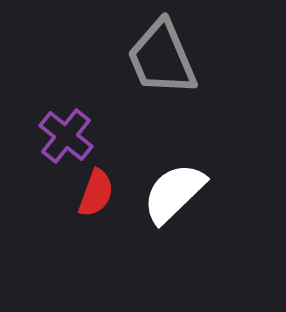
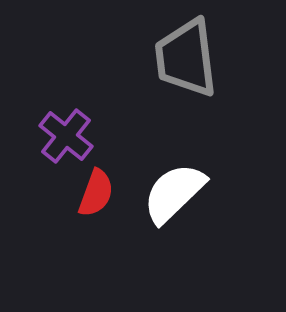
gray trapezoid: moved 24 px right; rotated 16 degrees clockwise
